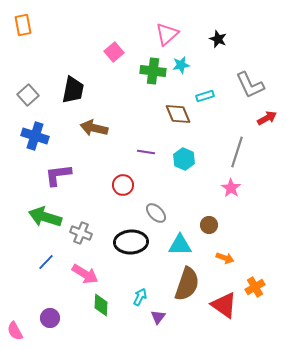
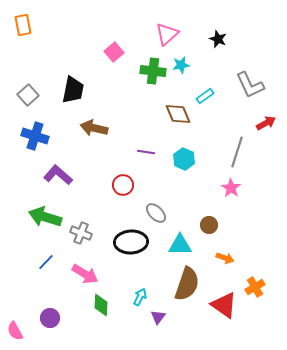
cyan rectangle: rotated 18 degrees counterclockwise
red arrow: moved 1 px left, 5 px down
purple L-shape: rotated 48 degrees clockwise
